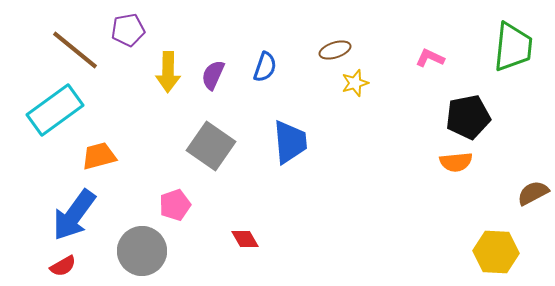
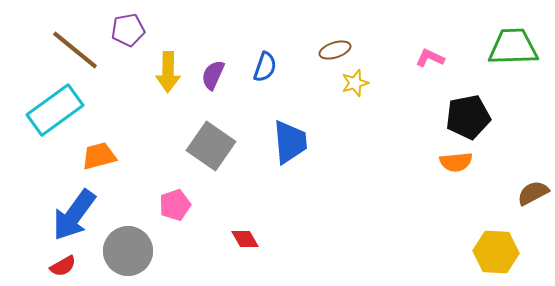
green trapezoid: rotated 98 degrees counterclockwise
gray circle: moved 14 px left
